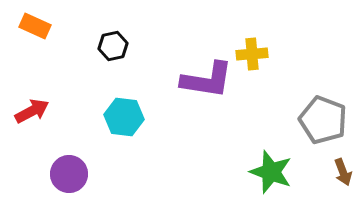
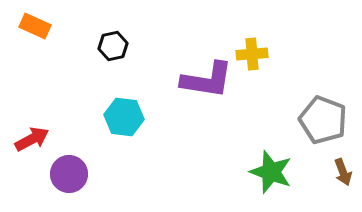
red arrow: moved 28 px down
